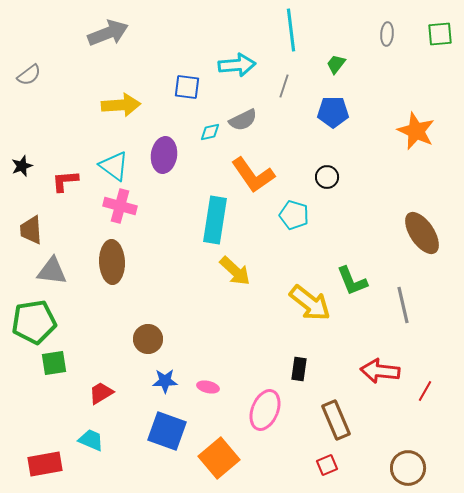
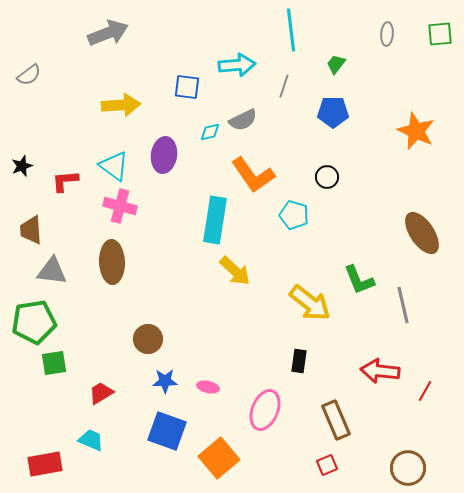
green L-shape at (352, 281): moved 7 px right, 1 px up
black rectangle at (299, 369): moved 8 px up
